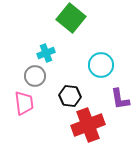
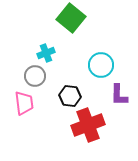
purple L-shape: moved 1 px left, 4 px up; rotated 10 degrees clockwise
